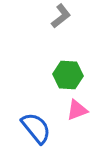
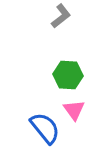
pink triangle: moved 3 px left; rotated 45 degrees counterclockwise
blue semicircle: moved 9 px right
